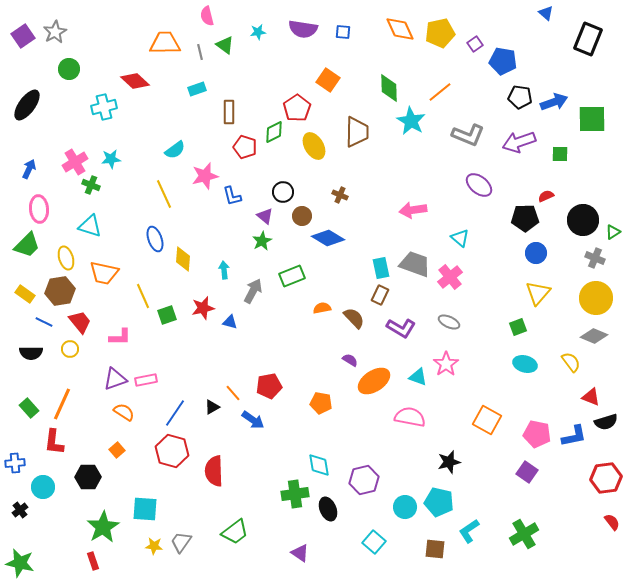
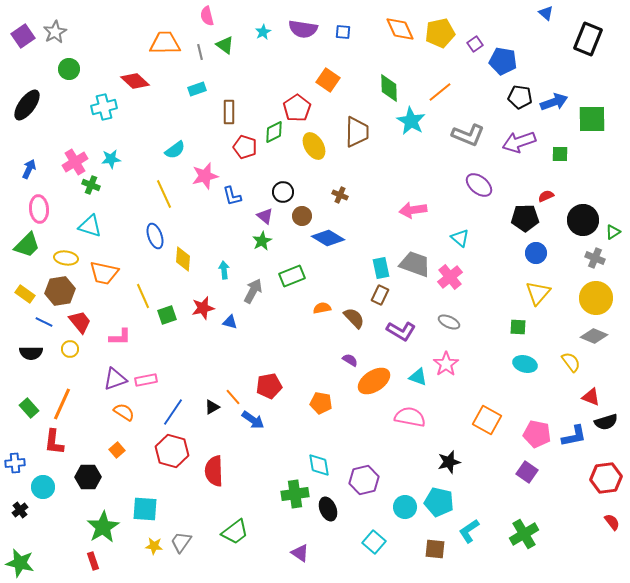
cyan star at (258, 32): moved 5 px right; rotated 21 degrees counterclockwise
blue ellipse at (155, 239): moved 3 px up
yellow ellipse at (66, 258): rotated 65 degrees counterclockwise
green square at (518, 327): rotated 24 degrees clockwise
purple L-shape at (401, 328): moved 3 px down
orange line at (233, 393): moved 4 px down
blue line at (175, 413): moved 2 px left, 1 px up
